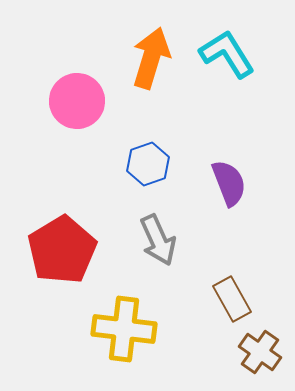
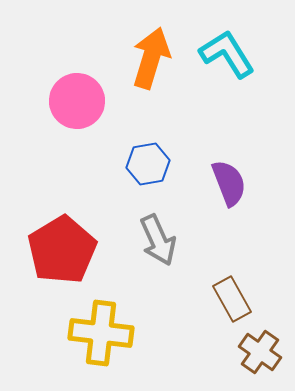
blue hexagon: rotated 9 degrees clockwise
yellow cross: moved 23 px left, 4 px down
